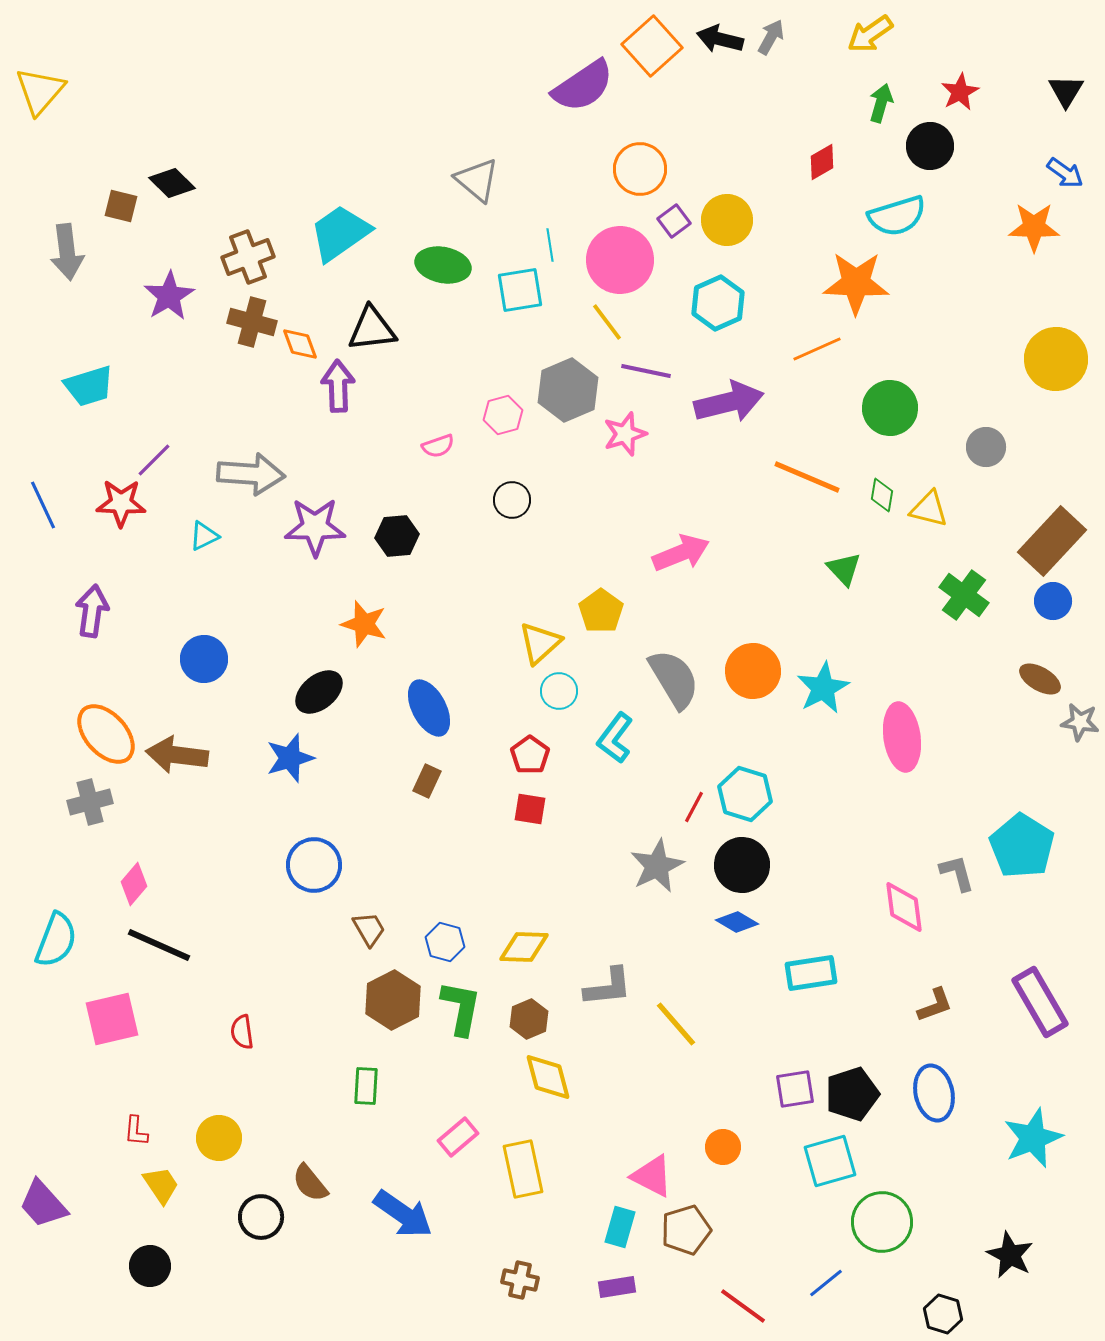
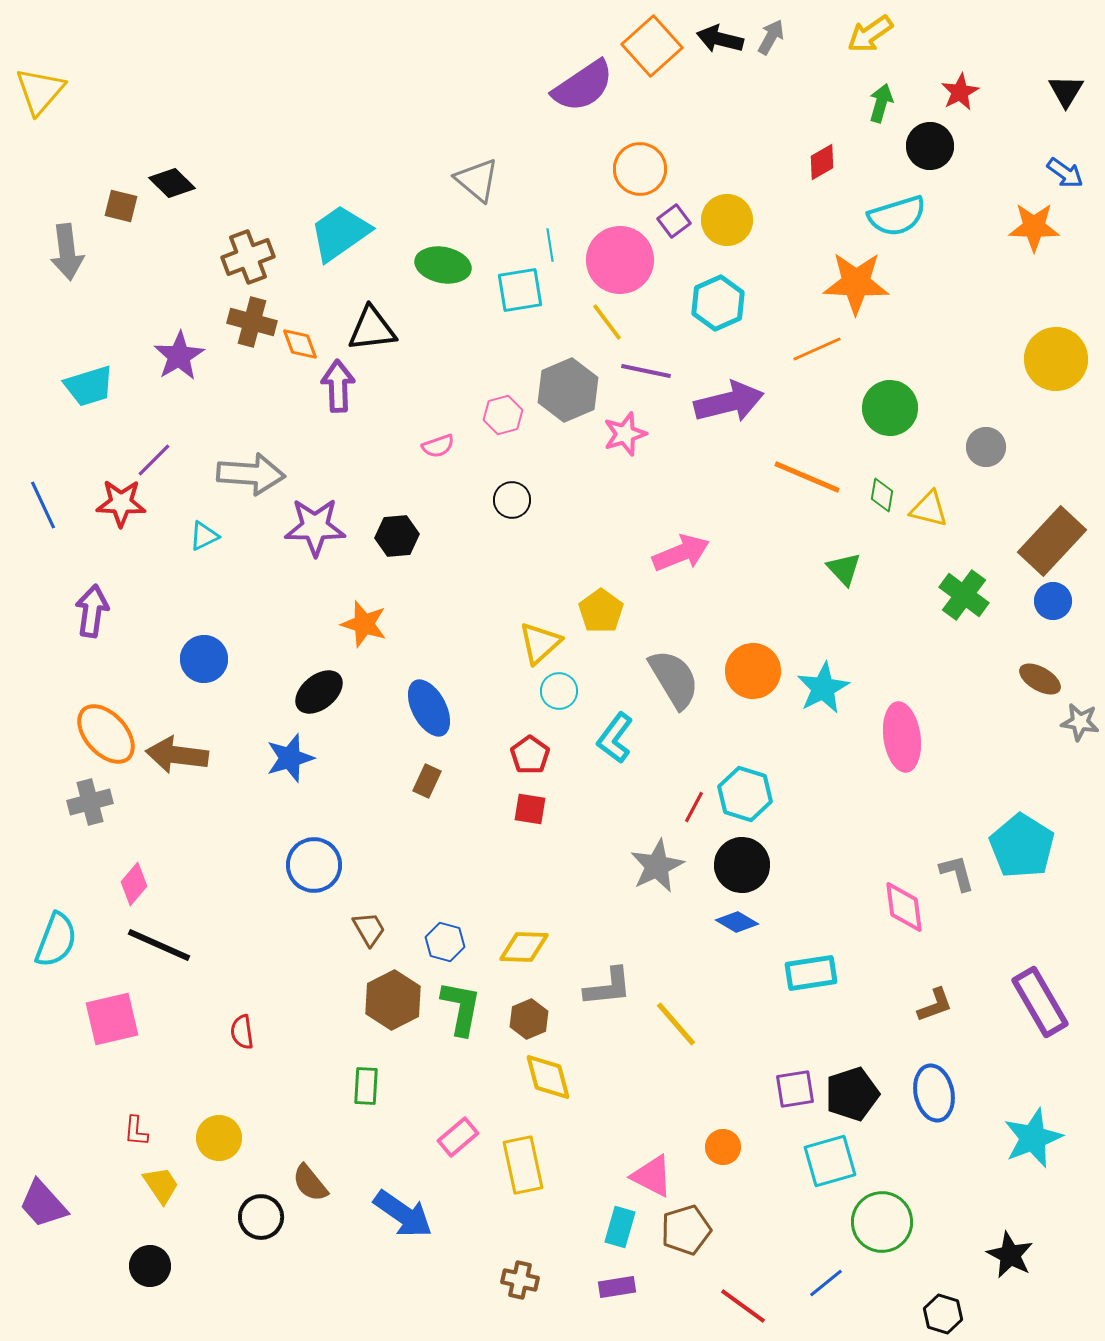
purple star at (169, 296): moved 10 px right, 60 px down
yellow rectangle at (523, 1169): moved 4 px up
